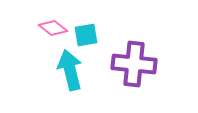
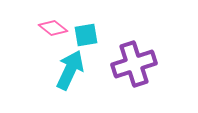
purple cross: rotated 24 degrees counterclockwise
cyan arrow: rotated 39 degrees clockwise
